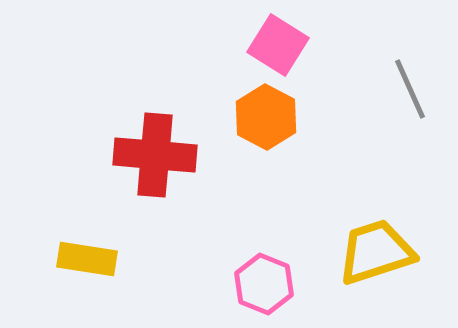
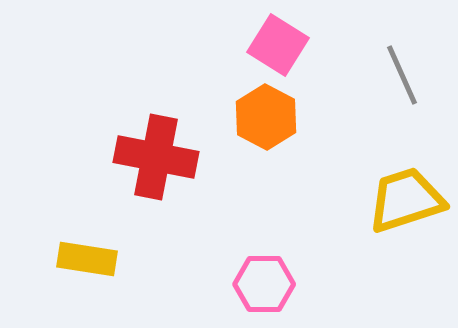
gray line: moved 8 px left, 14 px up
red cross: moved 1 px right, 2 px down; rotated 6 degrees clockwise
yellow trapezoid: moved 30 px right, 52 px up
pink hexagon: rotated 22 degrees counterclockwise
